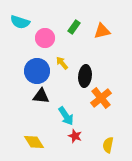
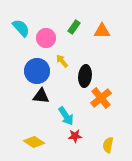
cyan semicircle: moved 1 px right, 6 px down; rotated 150 degrees counterclockwise
orange triangle: rotated 12 degrees clockwise
pink circle: moved 1 px right
yellow arrow: moved 2 px up
red star: rotated 24 degrees counterclockwise
yellow diamond: rotated 25 degrees counterclockwise
